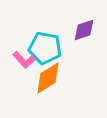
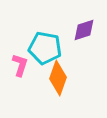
pink L-shape: moved 4 px left, 5 px down; rotated 120 degrees counterclockwise
orange diamond: moved 10 px right; rotated 40 degrees counterclockwise
